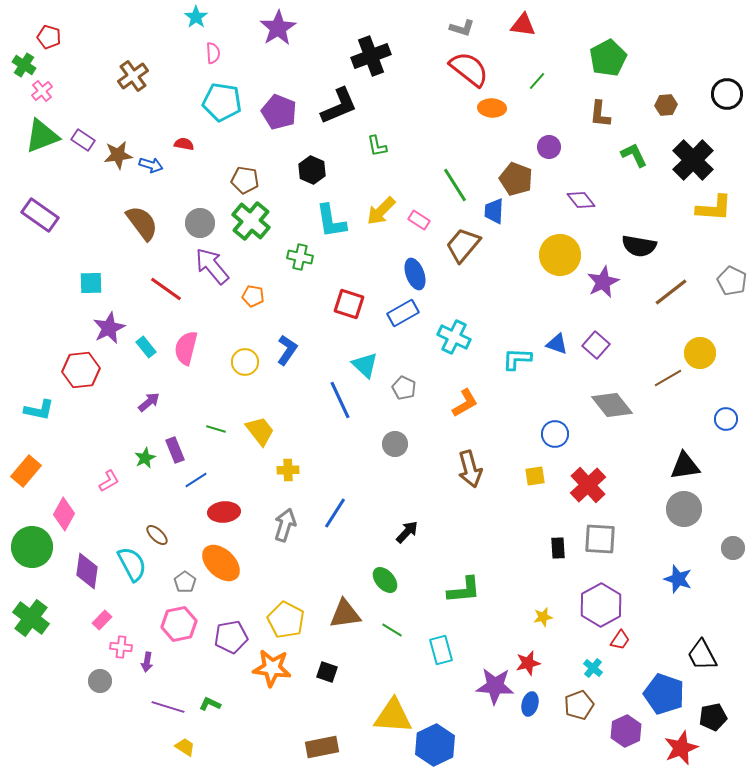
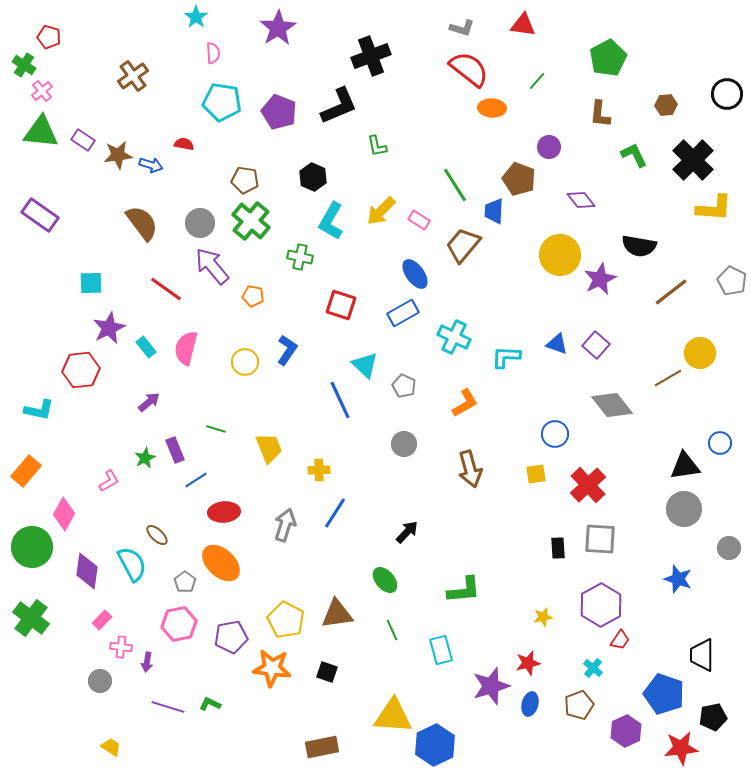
green triangle at (42, 136): moved 1 px left, 4 px up; rotated 27 degrees clockwise
black hexagon at (312, 170): moved 1 px right, 7 px down
brown pentagon at (516, 179): moved 3 px right
cyan L-shape at (331, 221): rotated 39 degrees clockwise
blue ellipse at (415, 274): rotated 16 degrees counterclockwise
purple star at (603, 282): moved 3 px left, 3 px up
red square at (349, 304): moved 8 px left, 1 px down
cyan L-shape at (517, 359): moved 11 px left, 2 px up
gray pentagon at (404, 388): moved 2 px up
blue circle at (726, 419): moved 6 px left, 24 px down
yellow trapezoid at (260, 431): moved 9 px right, 17 px down; rotated 16 degrees clockwise
gray circle at (395, 444): moved 9 px right
yellow cross at (288, 470): moved 31 px right
yellow square at (535, 476): moved 1 px right, 2 px up
gray circle at (733, 548): moved 4 px left
brown triangle at (345, 614): moved 8 px left
green line at (392, 630): rotated 35 degrees clockwise
black trapezoid at (702, 655): rotated 28 degrees clockwise
purple star at (495, 686): moved 4 px left; rotated 21 degrees counterclockwise
yellow trapezoid at (185, 747): moved 74 px left
red star at (681, 748): rotated 16 degrees clockwise
